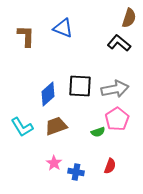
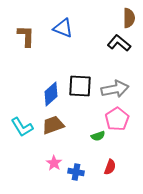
brown semicircle: rotated 18 degrees counterclockwise
blue diamond: moved 3 px right
brown trapezoid: moved 3 px left, 1 px up
green semicircle: moved 4 px down
red semicircle: moved 1 px down
